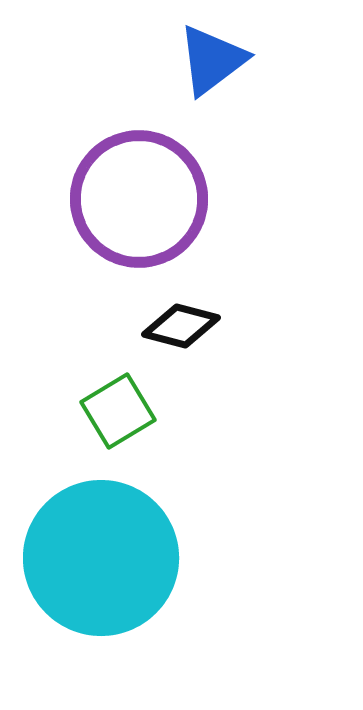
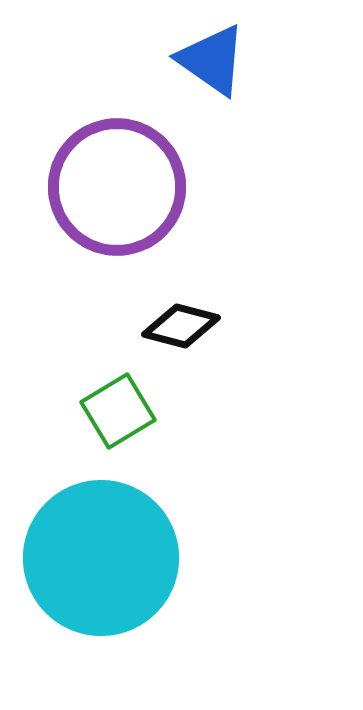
blue triangle: rotated 48 degrees counterclockwise
purple circle: moved 22 px left, 12 px up
